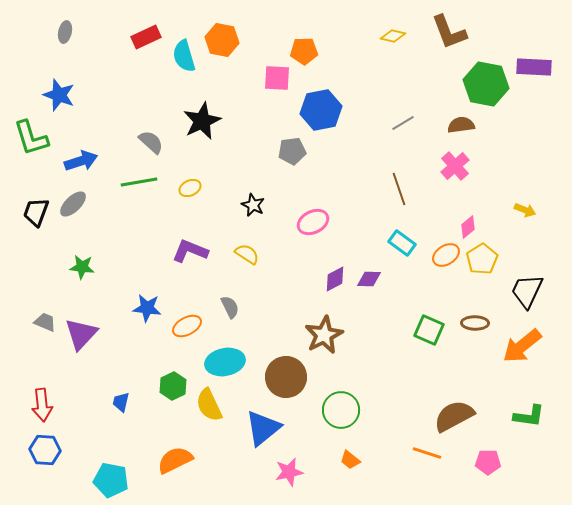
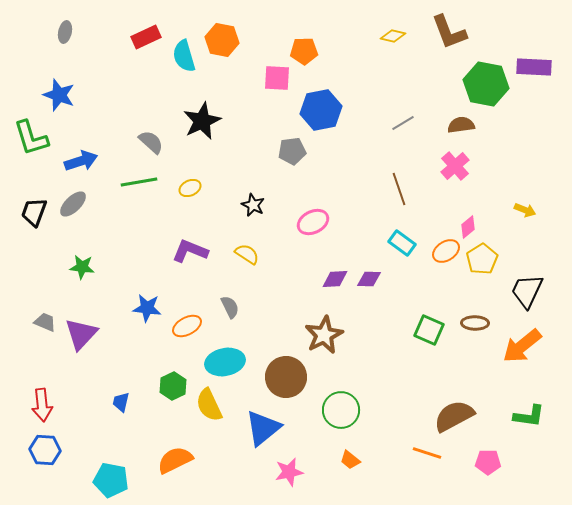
black trapezoid at (36, 212): moved 2 px left
orange ellipse at (446, 255): moved 4 px up
purple diamond at (335, 279): rotated 24 degrees clockwise
